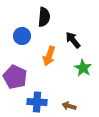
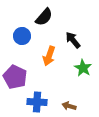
black semicircle: rotated 36 degrees clockwise
